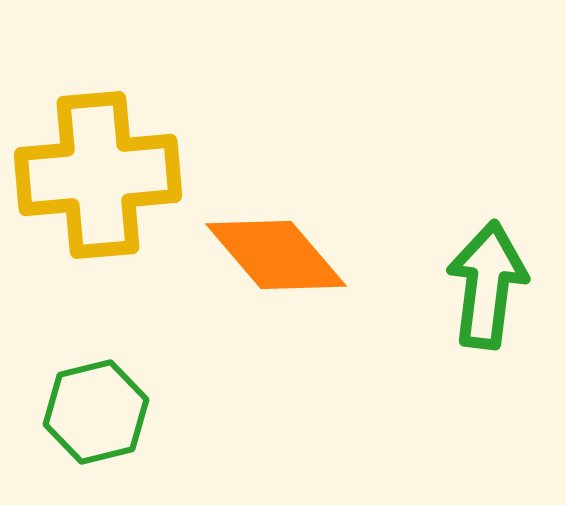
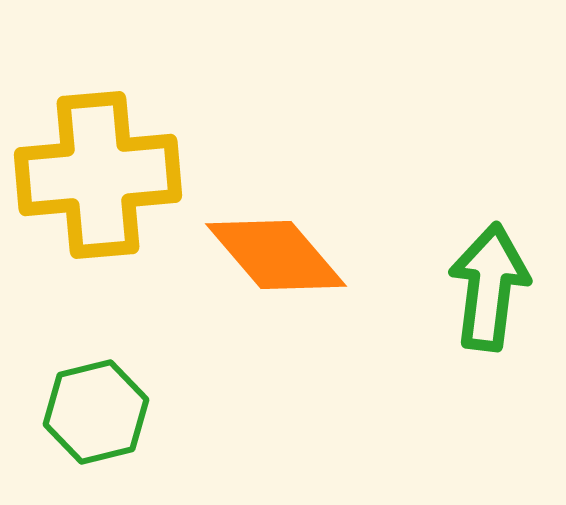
green arrow: moved 2 px right, 2 px down
